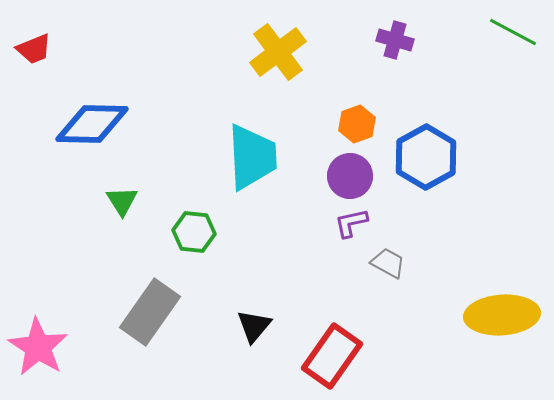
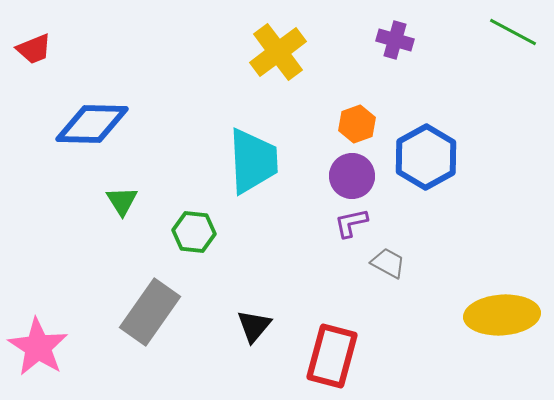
cyan trapezoid: moved 1 px right, 4 px down
purple circle: moved 2 px right
red rectangle: rotated 20 degrees counterclockwise
